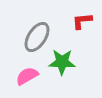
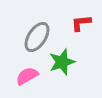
red L-shape: moved 1 px left, 2 px down
green star: rotated 20 degrees counterclockwise
